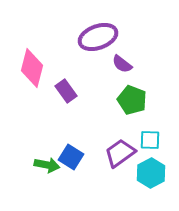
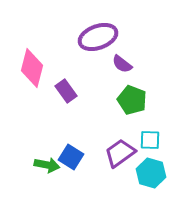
cyan hexagon: rotated 16 degrees counterclockwise
